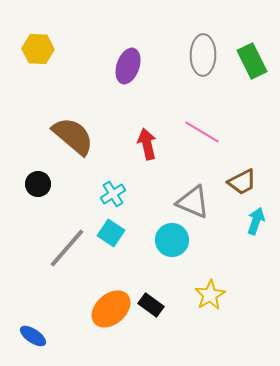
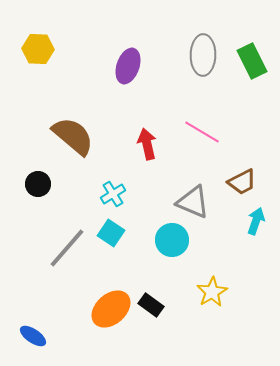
yellow star: moved 2 px right, 3 px up
